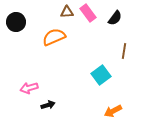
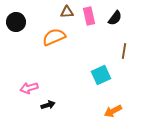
pink rectangle: moved 1 px right, 3 px down; rotated 24 degrees clockwise
cyan square: rotated 12 degrees clockwise
